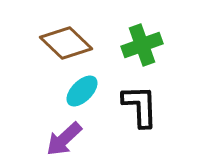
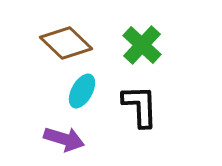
green cross: rotated 27 degrees counterclockwise
cyan ellipse: rotated 16 degrees counterclockwise
purple arrow: rotated 120 degrees counterclockwise
